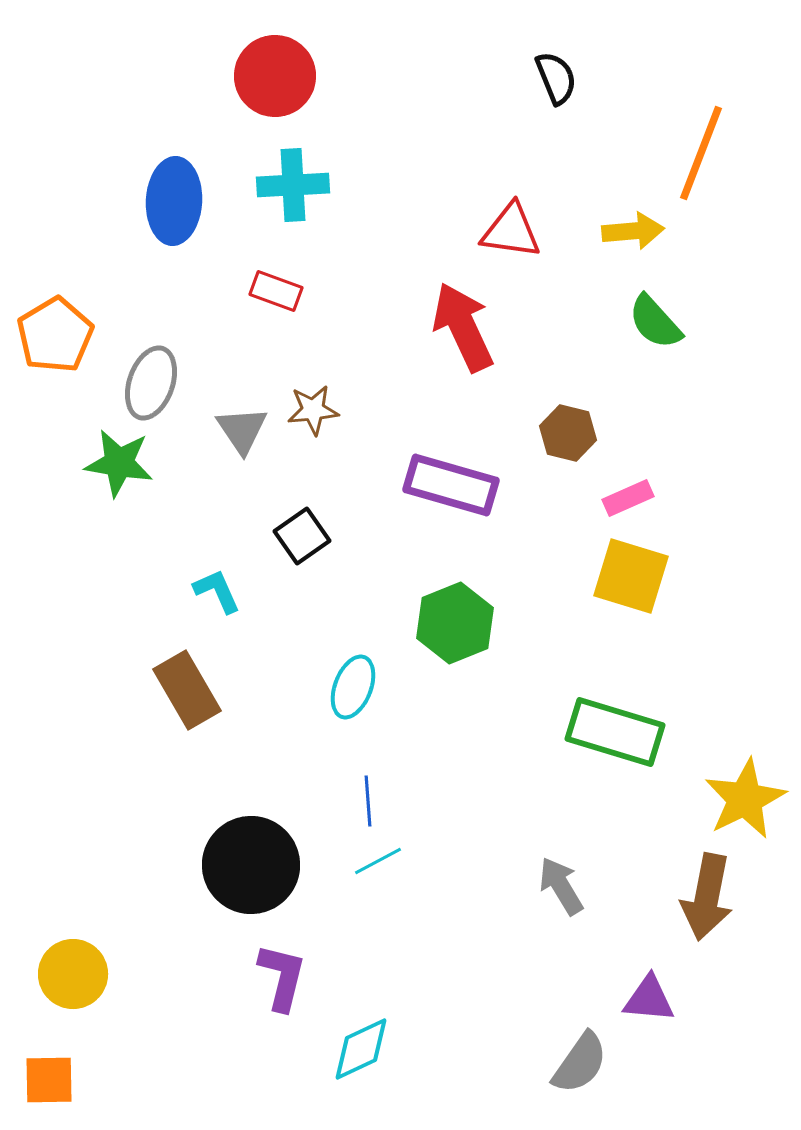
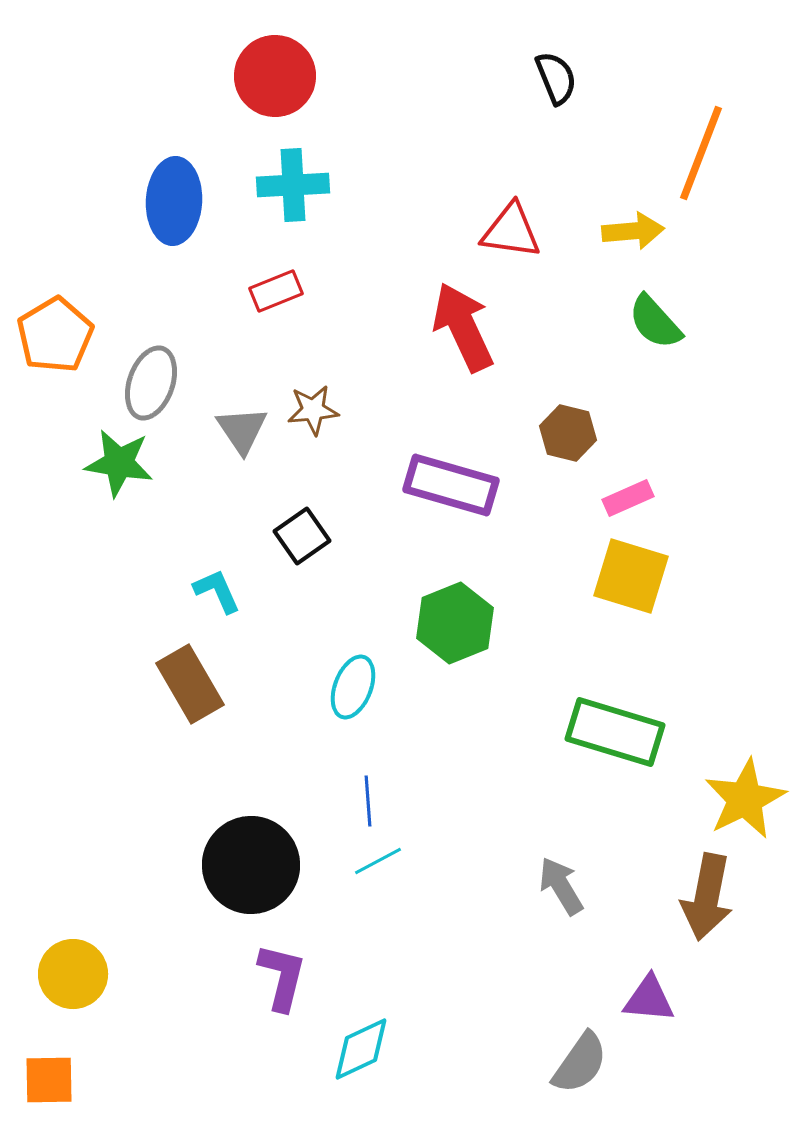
red rectangle: rotated 42 degrees counterclockwise
brown rectangle: moved 3 px right, 6 px up
